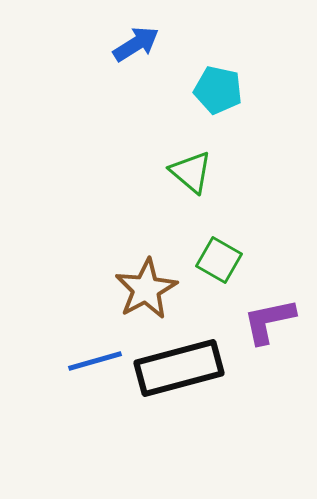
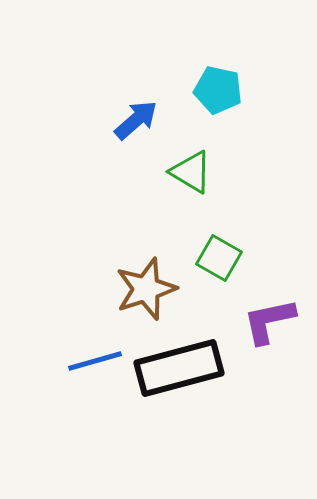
blue arrow: moved 76 px down; rotated 9 degrees counterclockwise
green triangle: rotated 9 degrees counterclockwise
green square: moved 2 px up
brown star: rotated 10 degrees clockwise
